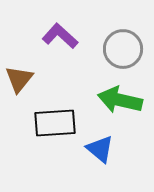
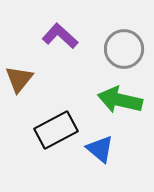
gray circle: moved 1 px right
black rectangle: moved 1 px right, 7 px down; rotated 24 degrees counterclockwise
